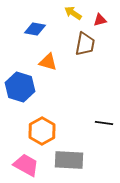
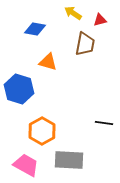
blue hexagon: moved 1 px left, 2 px down
